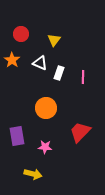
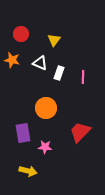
orange star: rotated 21 degrees counterclockwise
purple rectangle: moved 6 px right, 3 px up
yellow arrow: moved 5 px left, 3 px up
